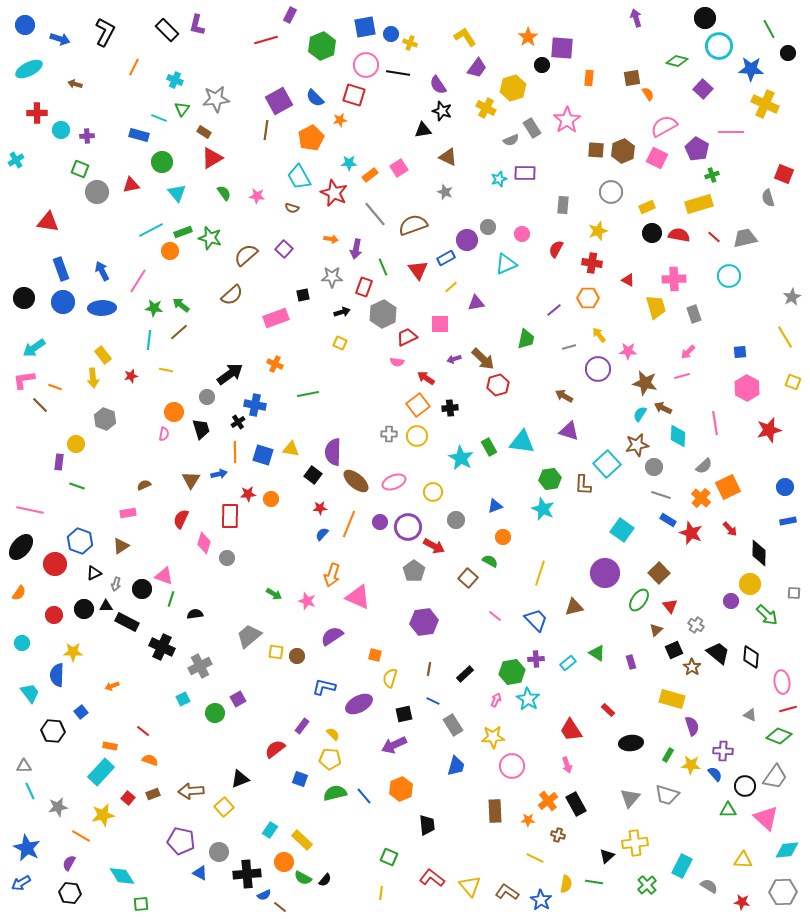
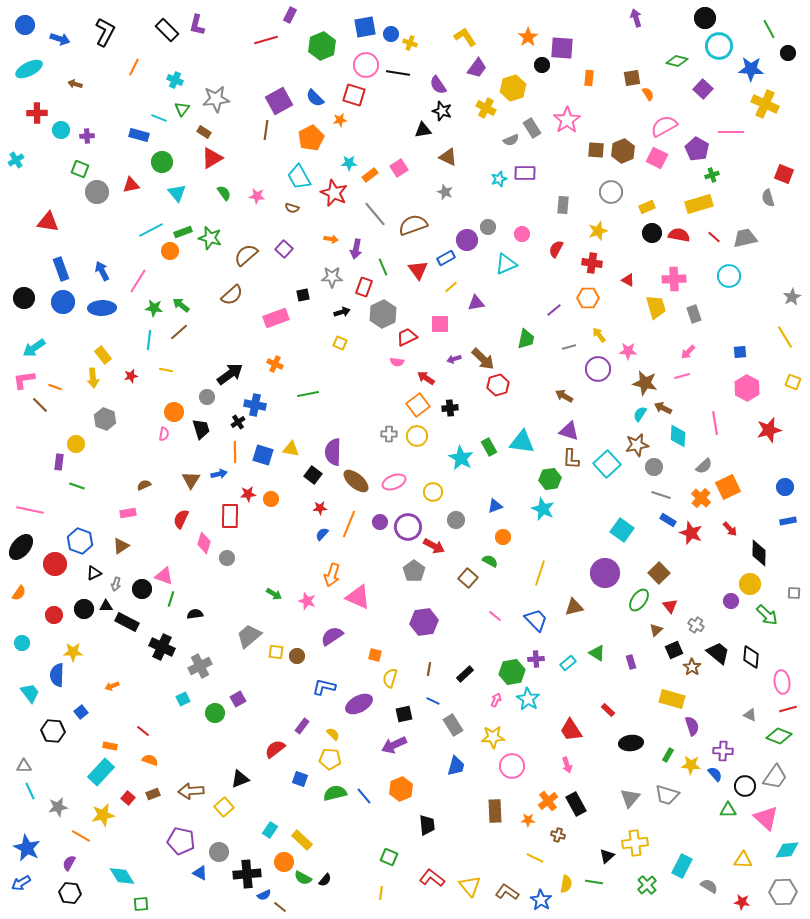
brown L-shape at (583, 485): moved 12 px left, 26 px up
